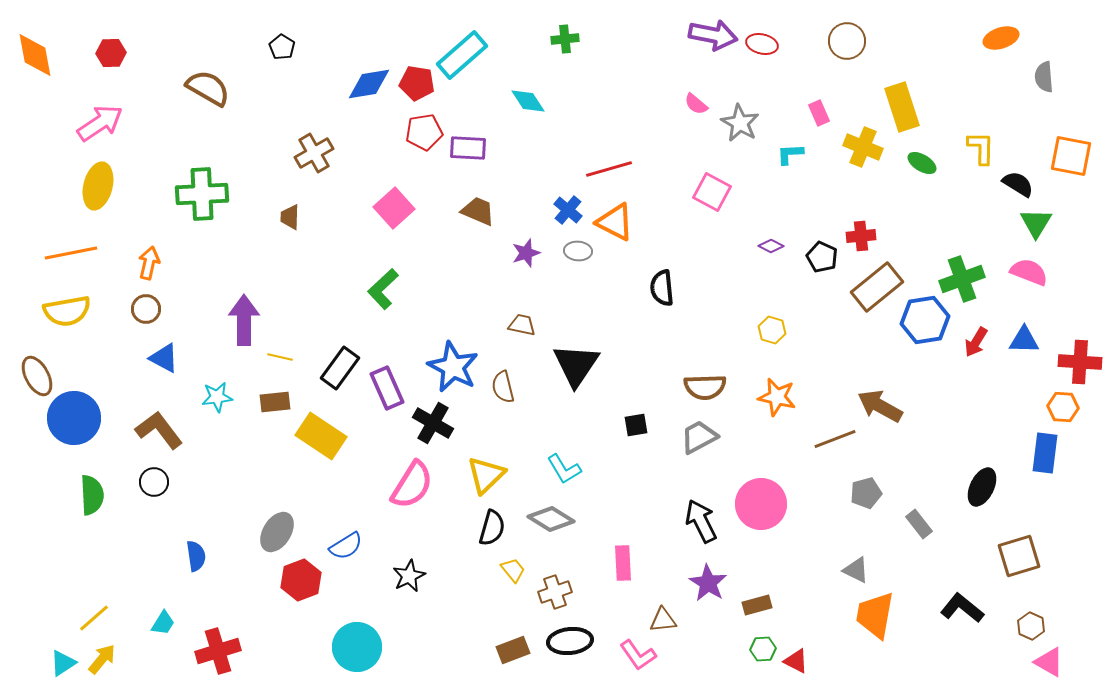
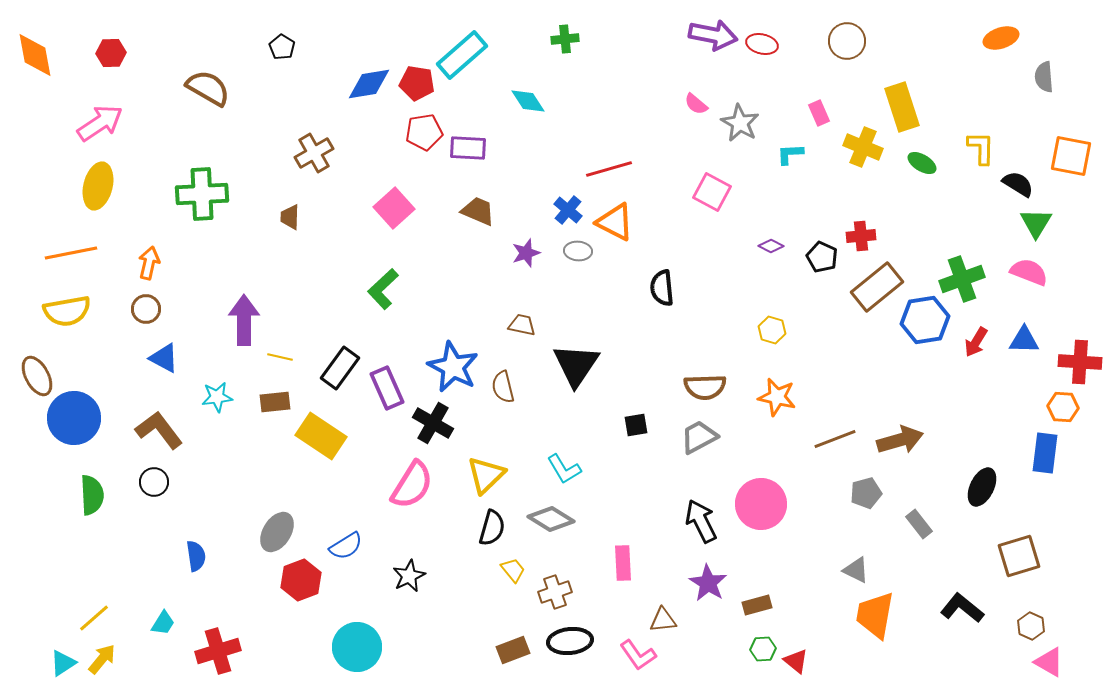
brown arrow at (880, 406): moved 20 px right, 34 px down; rotated 135 degrees clockwise
red triangle at (796, 661): rotated 12 degrees clockwise
